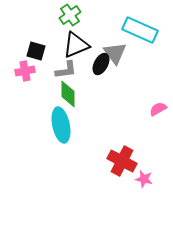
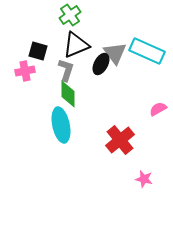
cyan rectangle: moved 7 px right, 21 px down
black square: moved 2 px right
gray L-shape: rotated 65 degrees counterclockwise
red cross: moved 2 px left, 21 px up; rotated 24 degrees clockwise
